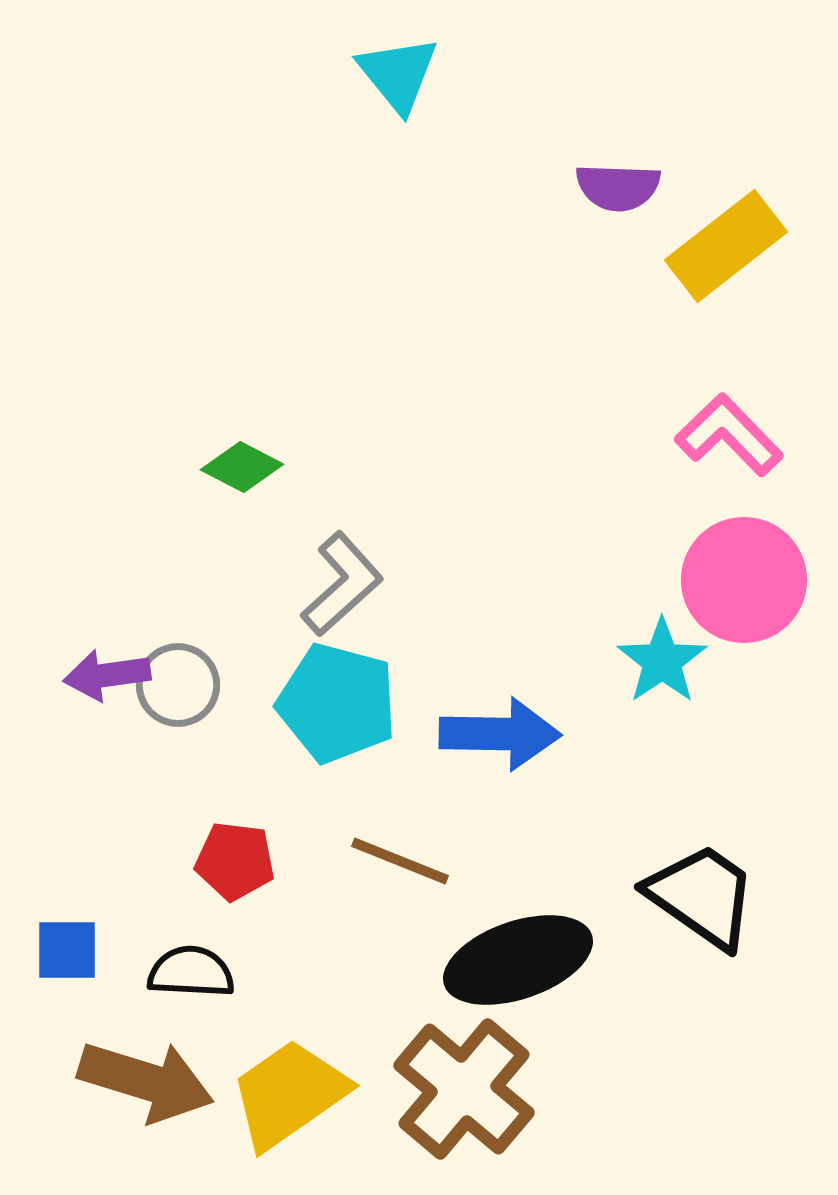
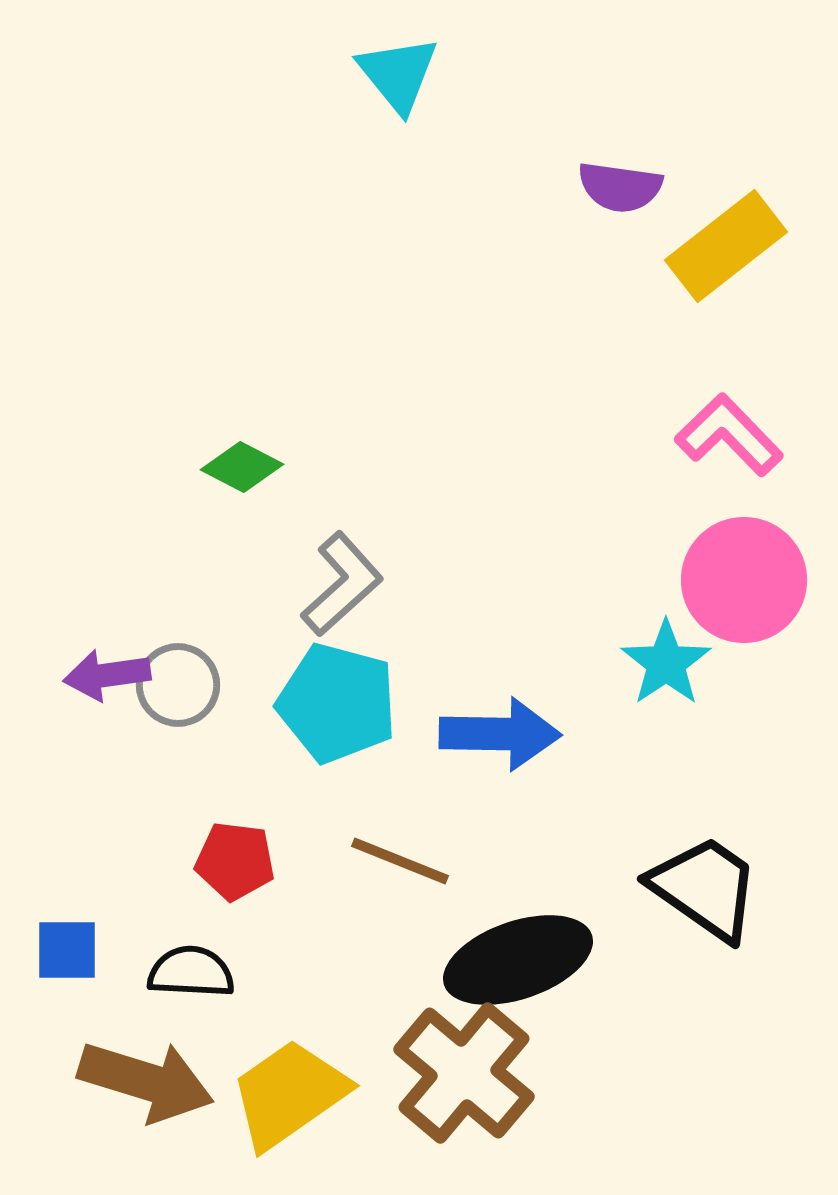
purple semicircle: moved 2 px right; rotated 6 degrees clockwise
cyan star: moved 4 px right, 2 px down
black trapezoid: moved 3 px right, 8 px up
brown cross: moved 16 px up
